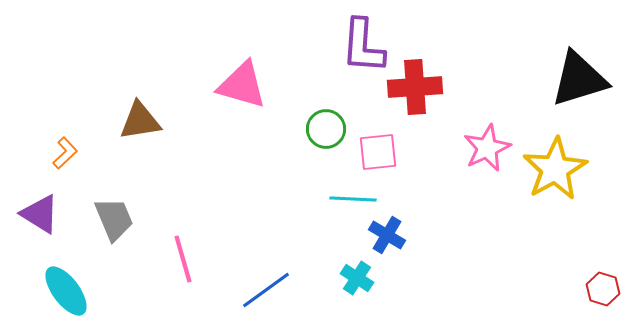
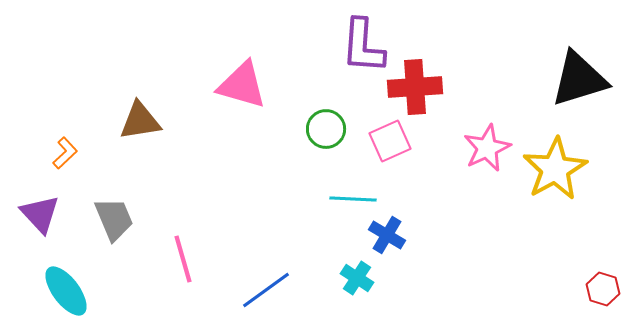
pink square: moved 12 px right, 11 px up; rotated 18 degrees counterclockwise
purple triangle: rotated 15 degrees clockwise
